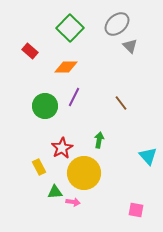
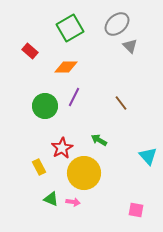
green square: rotated 16 degrees clockwise
green arrow: rotated 70 degrees counterclockwise
green triangle: moved 4 px left, 7 px down; rotated 28 degrees clockwise
